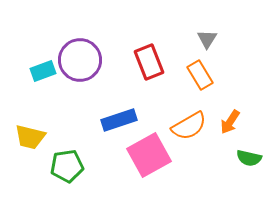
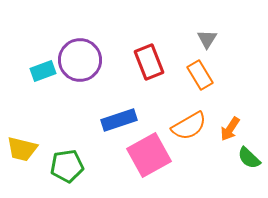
orange arrow: moved 7 px down
yellow trapezoid: moved 8 px left, 12 px down
green semicircle: rotated 30 degrees clockwise
